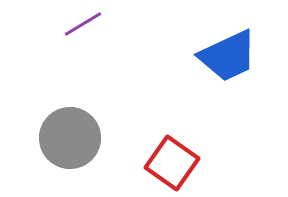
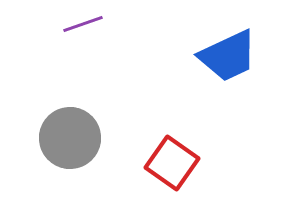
purple line: rotated 12 degrees clockwise
